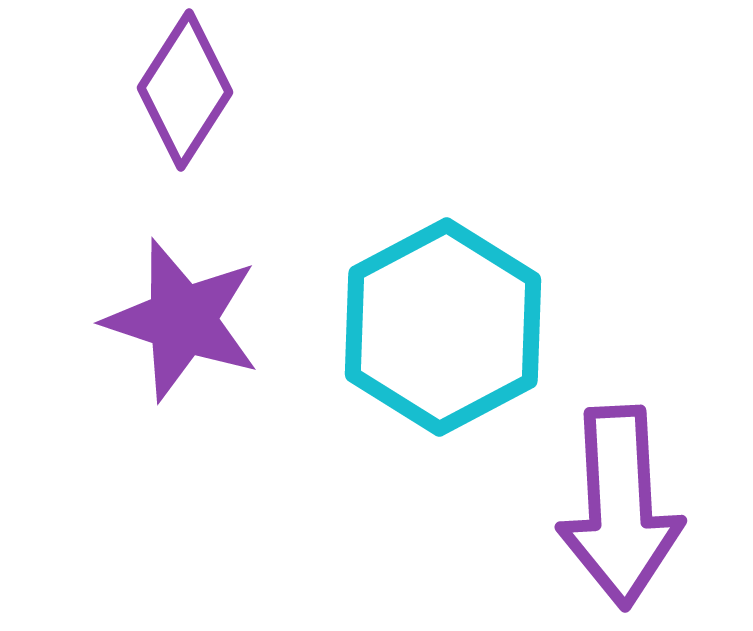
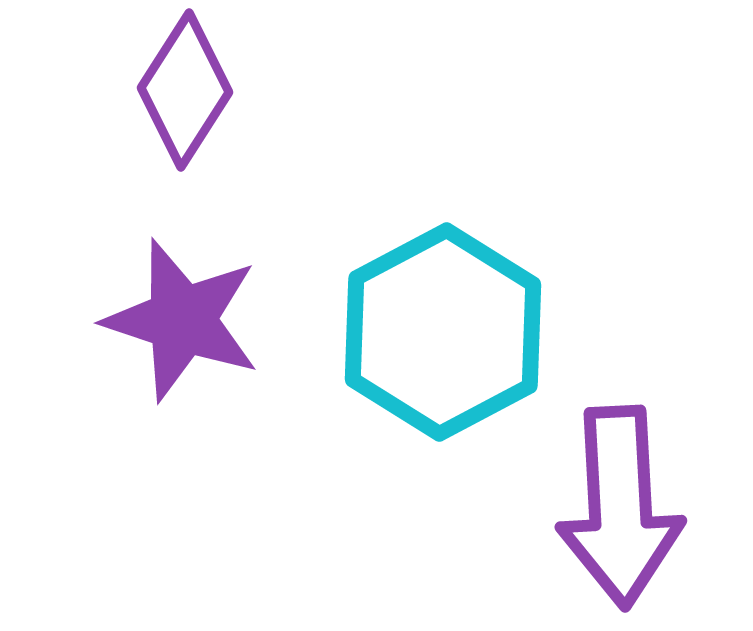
cyan hexagon: moved 5 px down
